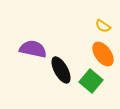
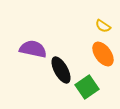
green square: moved 4 px left, 6 px down; rotated 15 degrees clockwise
